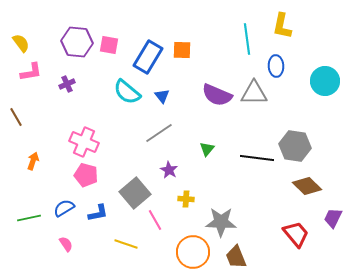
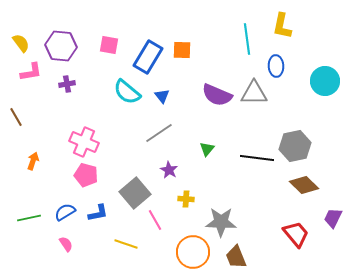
purple hexagon: moved 16 px left, 4 px down
purple cross: rotated 14 degrees clockwise
gray hexagon: rotated 20 degrees counterclockwise
brown diamond: moved 3 px left, 1 px up
blue semicircle: moved 1 px right, 4 px down
